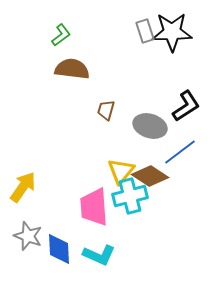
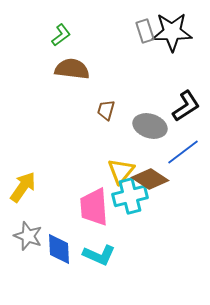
blue line: moved 3 px right
brown diamond: moved 3 px down
